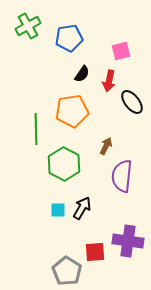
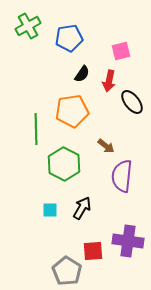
brown arrow: rotated 102 degrees clockwise
cyan square: moved 8 px left
red square: moved 2 px left, 1 px up
